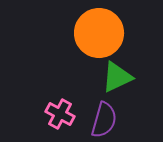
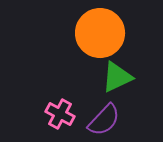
orange circle: moved 1 px right
purple semicircle: rotated 27 degrees clockwise
